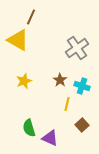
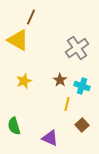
green semicircle: moved 15 px left, 2 px up
